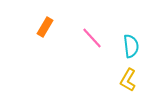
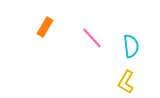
yellow L-shape: moved 2 px left, 2 px down
